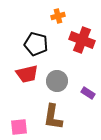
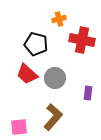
orange cross: moved 1 px right, 3 px down
red cross: rotated 10 degrees counterclockwise
red trapezoid: rotated 55 degrees clockwise
gray circle: moved 2 px left, 3 px up
purple rectangle: rotated 64 degrees clockwise
brown L-shape: rotated 148 degrees counterclockwise
